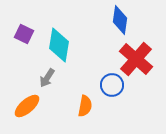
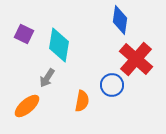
orange semicircle: moved 3 px left, 5 px up
